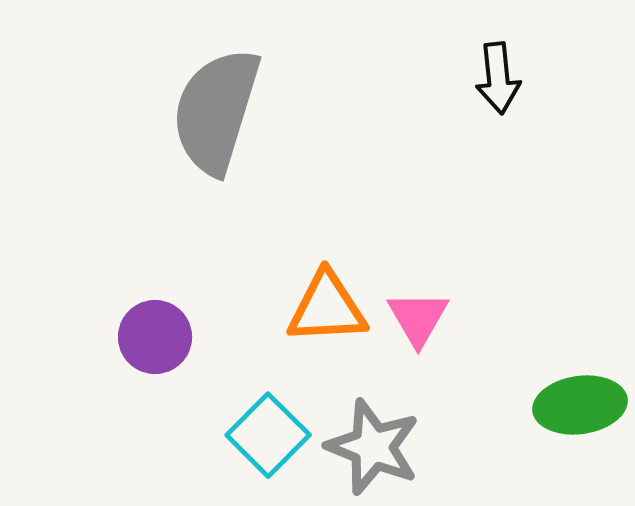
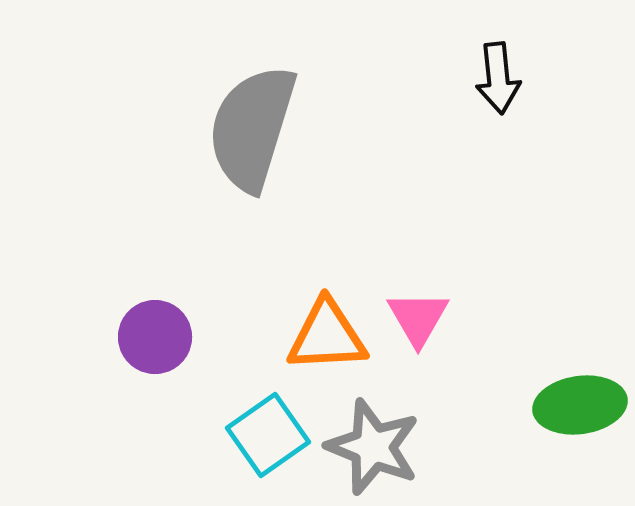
gray semicircle: moved 36 px right, 17 px down
orange triangle: moved 28 px down
cyan square: rotated 10 degrees clockwise
